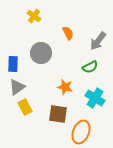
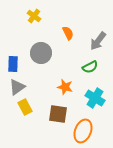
orange ellipse: moved 2 px right, 1 px up
